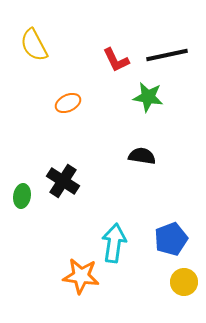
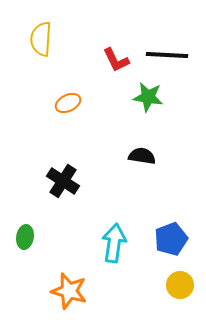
yellow semicircle: moved 7 px right, 6 px up; rotated 32 degrees clockwise
black line: rotated 15 degrees clockwise
green ellipse: moved 3 px right, 41 px down
orange star: moved 12 px left, 15 px down; rotated 9 degrees clockwise
yellow circle: moved 4 px left, 3 px down
